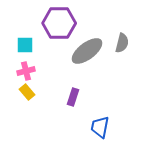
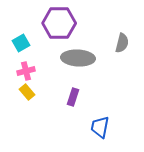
cyan square: moved 4 px left, 2 px up; rotated 30 degrees counterclockwise
gray ellipse: moved 9 px left, 7 px down; rotated 40 degrees clockwise
